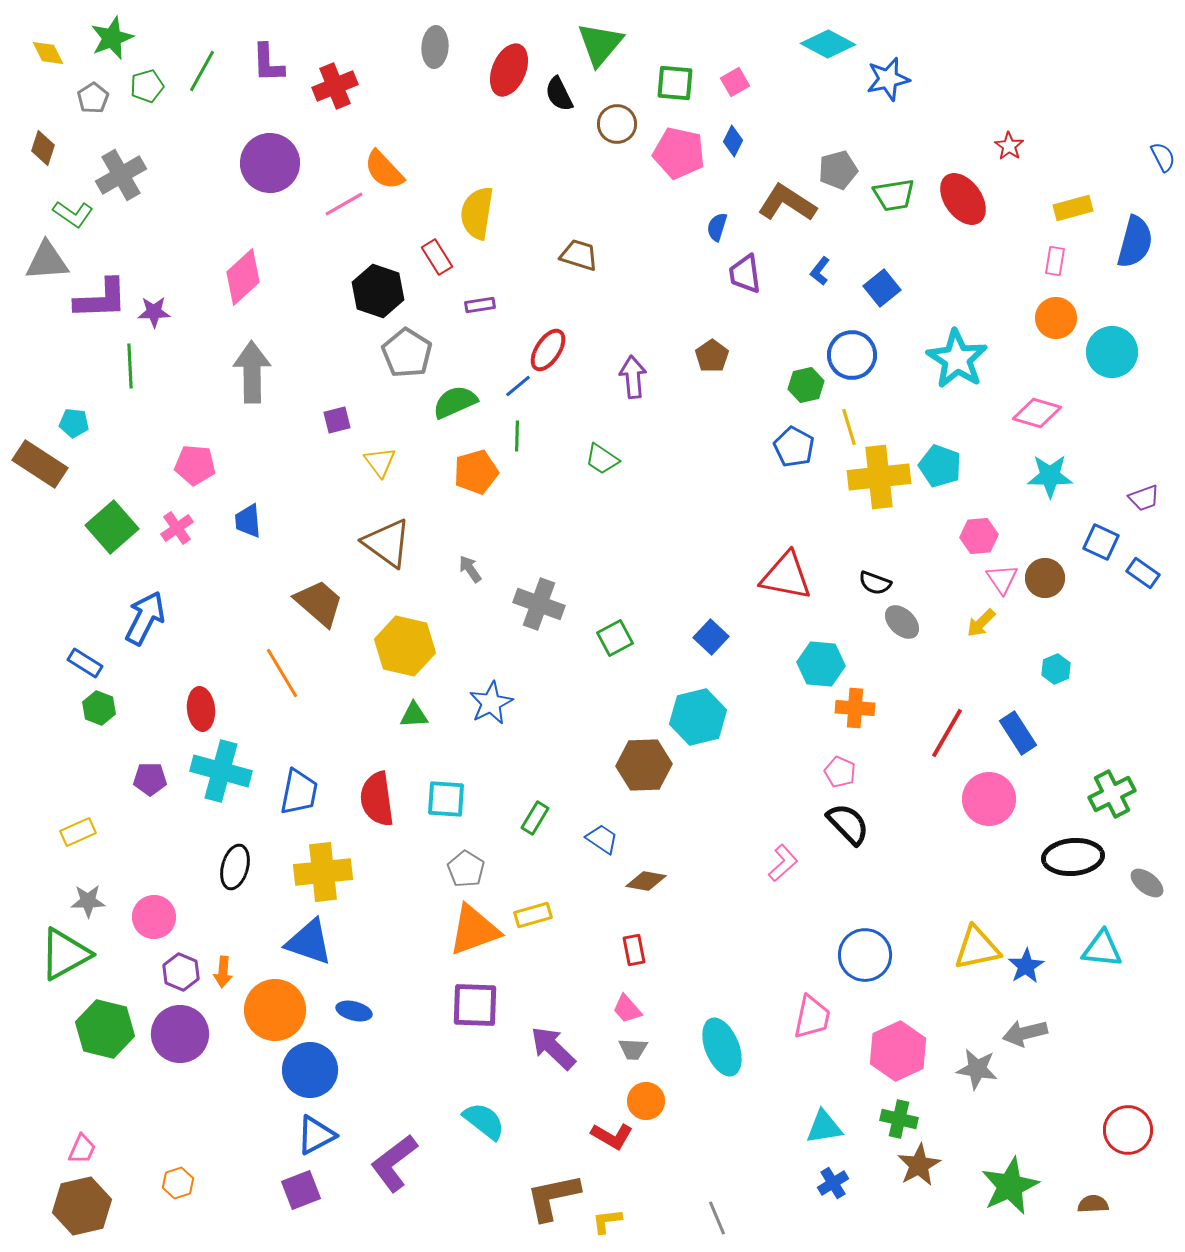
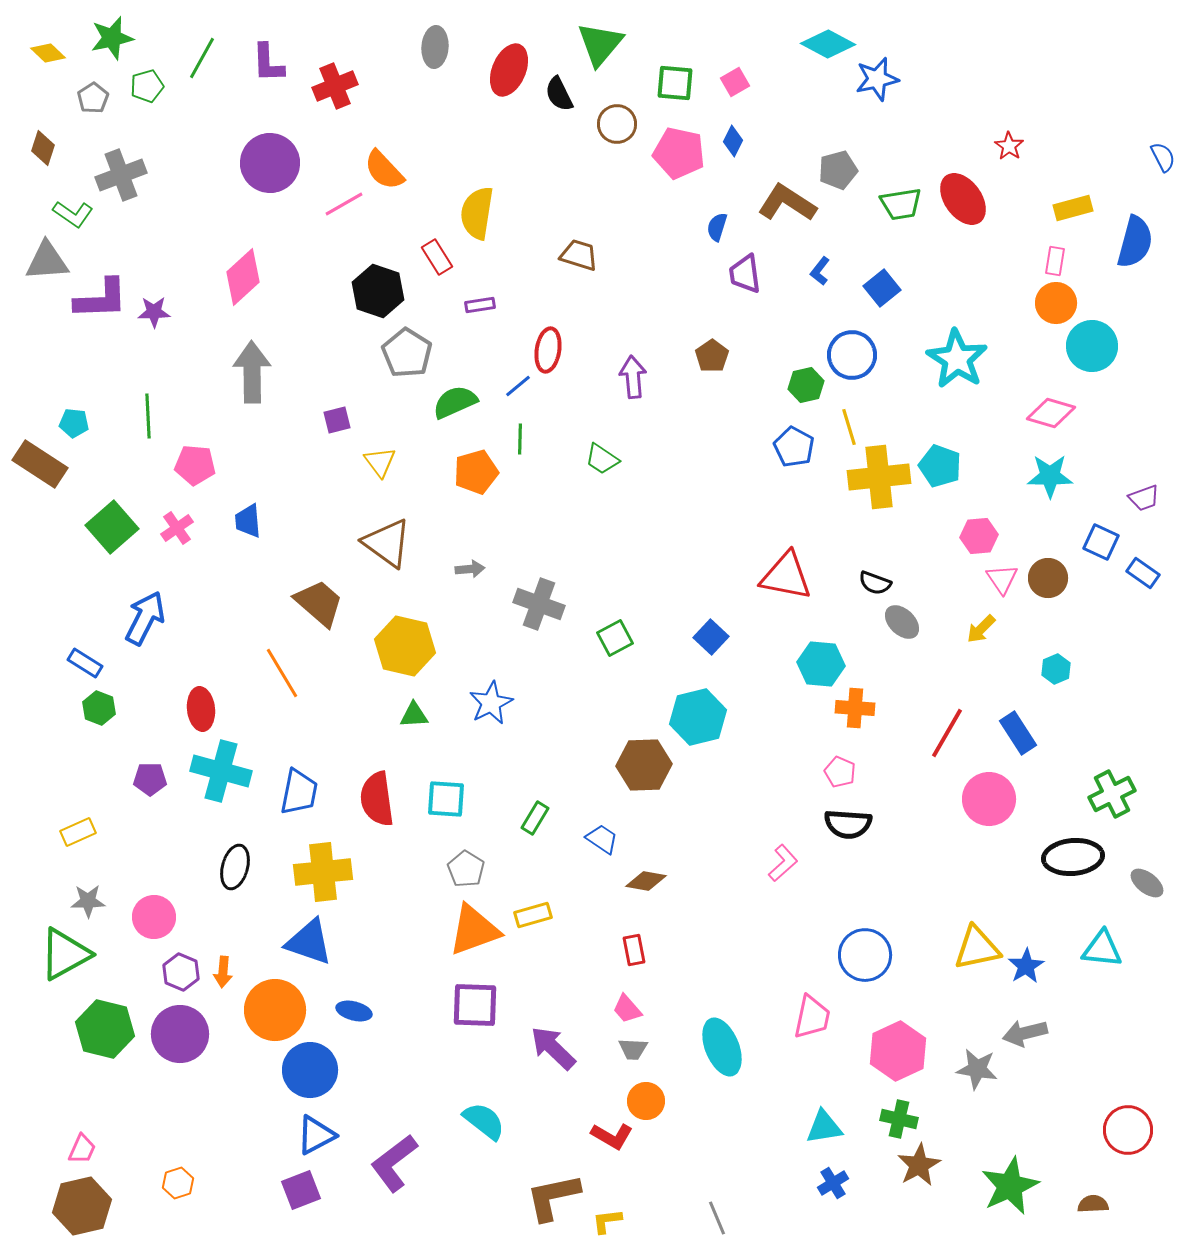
green star at (112, 38): rotated 9 degrees clockwise
yellow diamond at (48, 53): rotated 20 degrees counterclockwise
green line at (202, 71): moved 13 px up
blue star at (888, 79): moved 11 px left
gray cross at (121, 175): rotated 9 degrees clockwise
green trapezoid at (894, 195): moved 7 px right, 9 px down
orange circle at (1056, 318): moved 15 px up
red ellipse at (548, 350): rotated 24 degrees counterclockwise
cyan circle at (1112, 352): moved 20 px left, 6 px up
green line at (130, 366): moved 18 px right, 50 px down
pink diamond at (1037, 413): moved 14 px right
green line at (517, 436): moved 3 px right, 3 px down
gray arrow at (470, 569): rotated 120 degrees clockwise
brown circle at (1045, 578): moved 3 px right
yellow arrow at (981, 623): moved 6 px down
black semicircle at (848, 824): rotated 138 degrees clockwise
